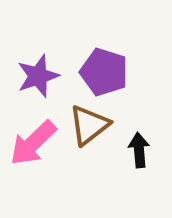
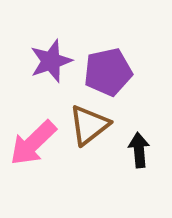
purple pentagon: moved 4 px right; rotated 30 degrees counterclockwise
purple star: moved 13 px right, 15 px up
